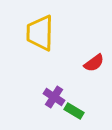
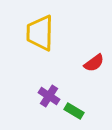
purple cross: moved 5 px left, 1 px up
